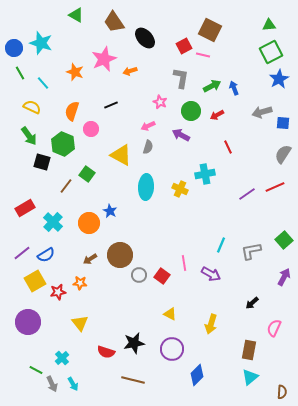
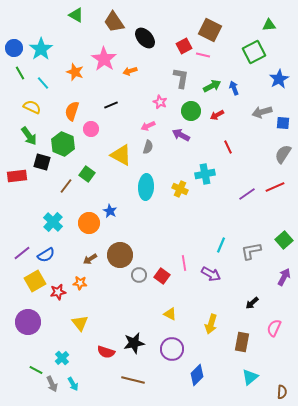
cyan star at (41, 43): moved 6 px down; rotated 20 degrees clockwise
green square at (271, 52): moved 17 px left
pink star at (104, 59): rotated 15 degrees counterclockwise
red rectangle at (25, 208): moved 8 px left, 32 px up; rotated 24 degrees clockwise
brown rectangle at (249, 350): moved 7 px left, 8 px up
